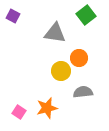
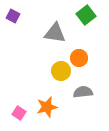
orange star: moved 1 px up
pink square: moved 1 px down
